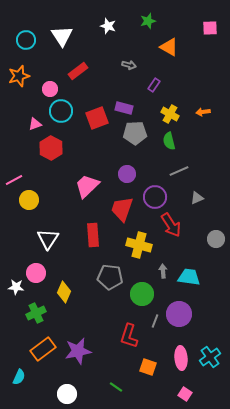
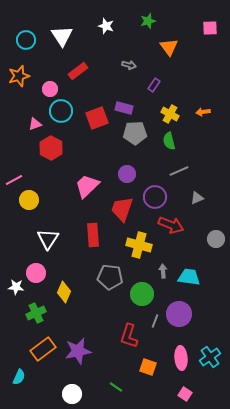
white star at (108, 26): moved 2 px left
orange triangle at (169, 47): rotated 24 degrees clockwise
red arrow at (171, 225): rotated 35 degrees counterclockwise
white circle at (67, 394): moved 5 px right
